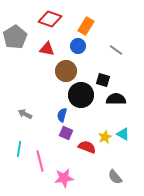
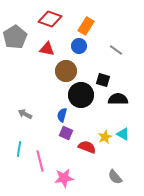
blue circle: moved 1 px right
black semicircle: moved 2 px right
